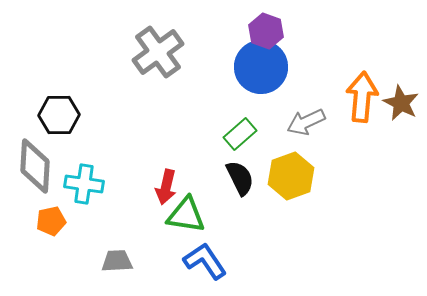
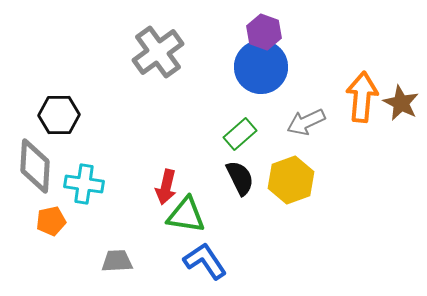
purple hexagon: moved 2 px left, 1 px down
yellow hexagon: moved 4 px down
